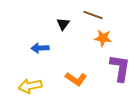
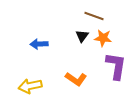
brown line: moved 1 px right, 1 px down
black triangle: moved 19 px right, 12 px down
blue arrow: moved 1 px left, 4 px up
purple L-shape: moved 4 px left, 2 px up
